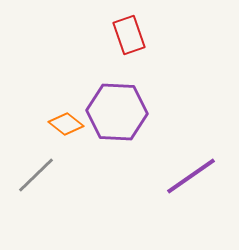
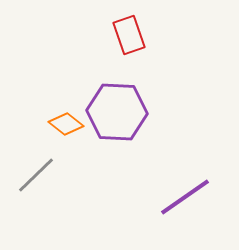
purple line: moved 6 px left, 21 px down
